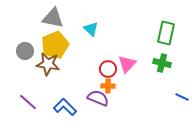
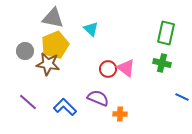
pink triangle: moved 1 px left, 4 px down; rotated 36 degrees counterclockwise
orange cross: moved 12 px right, 28 px down
